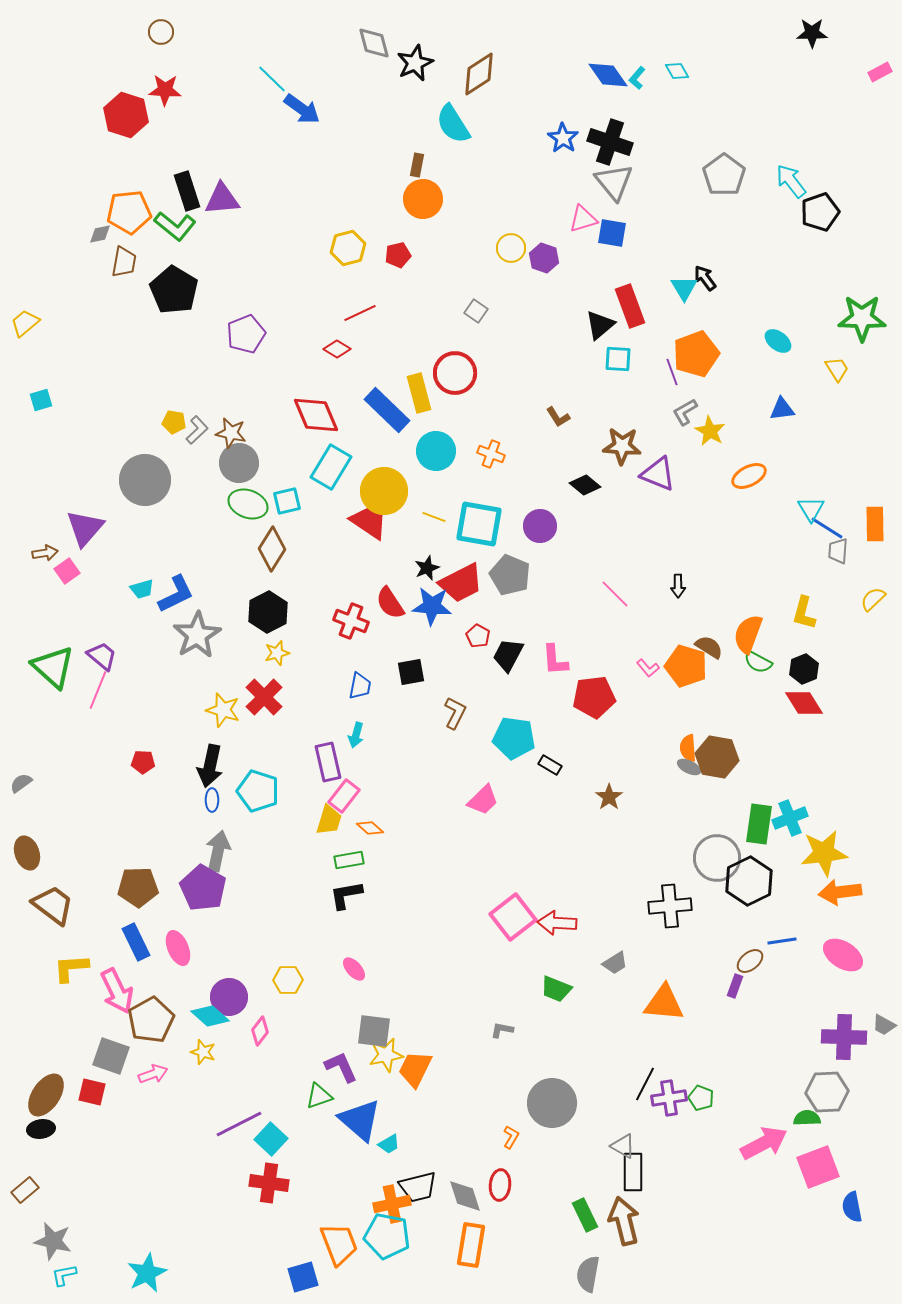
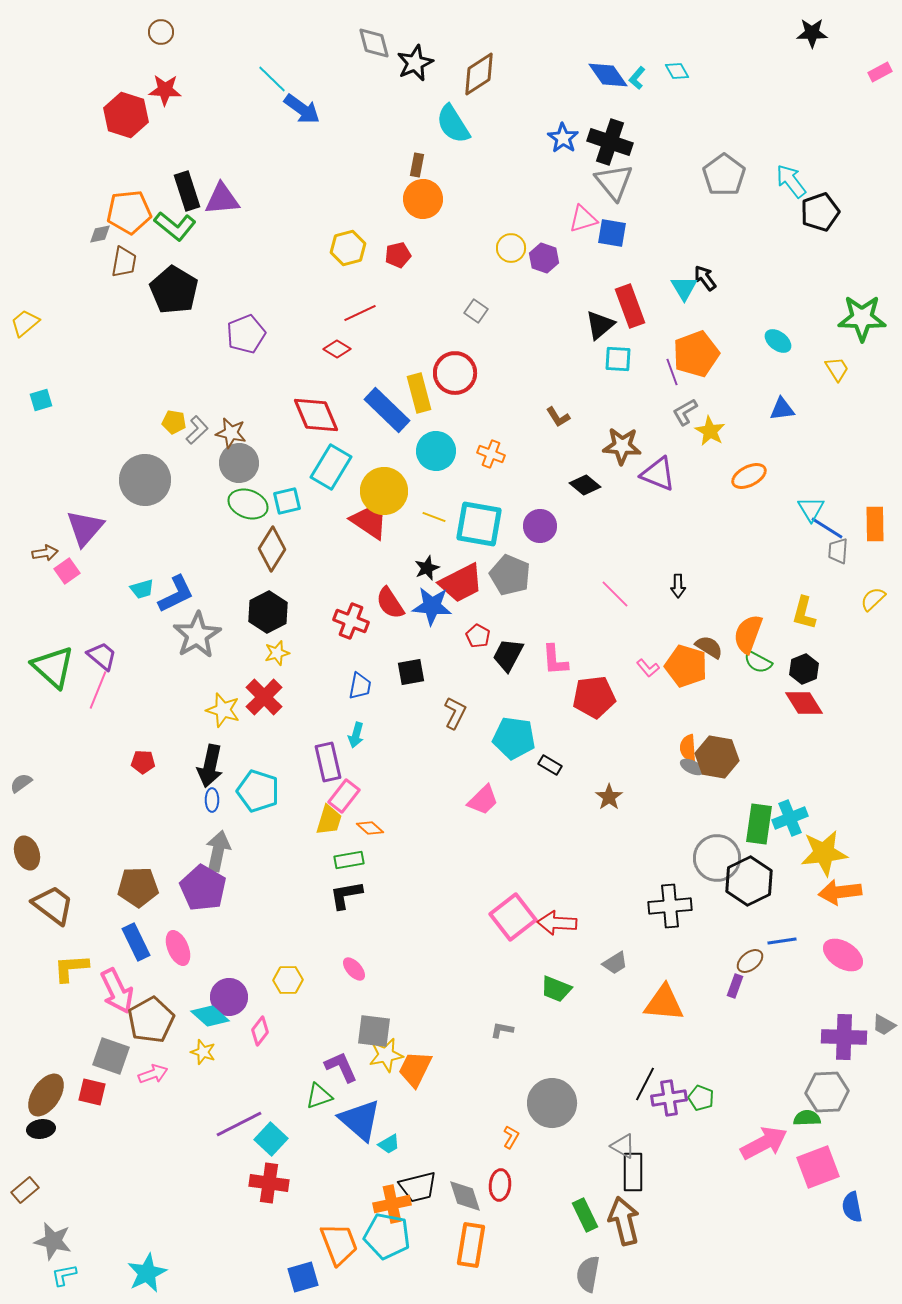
gray ellipse at (689, 767): moved 3 px right
